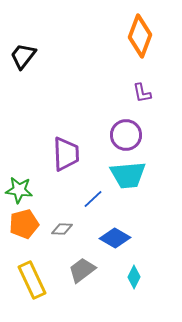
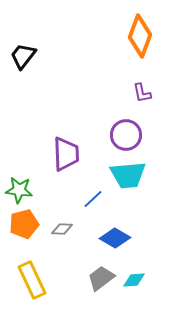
gray trapezoid: moved 19 px right, 8 px down
cyan diamond: moved 3 px down; rotated 60 degrees clockwise
